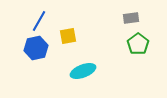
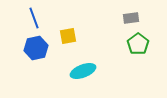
blue line: moved 5 px left, 3 px up; rotated 50 degrees counterclockwise
